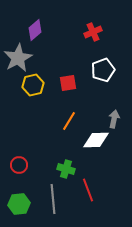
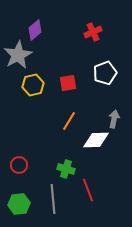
gray star: moved 3 px up
white pentagon: moved 2 px right, 3 px down
